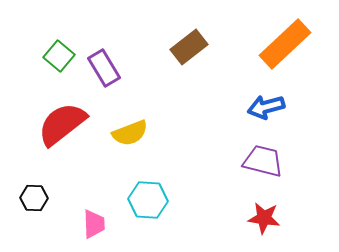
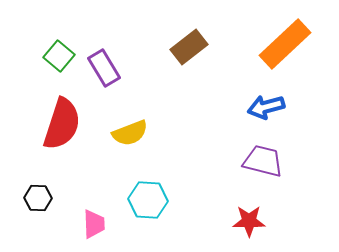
red semicircle: rotated 146 degrees clockwise
black hexagon: moved 4 px right
red star: moved 15 px left, 3 px down; rotated 8 degrees counterclockwise
